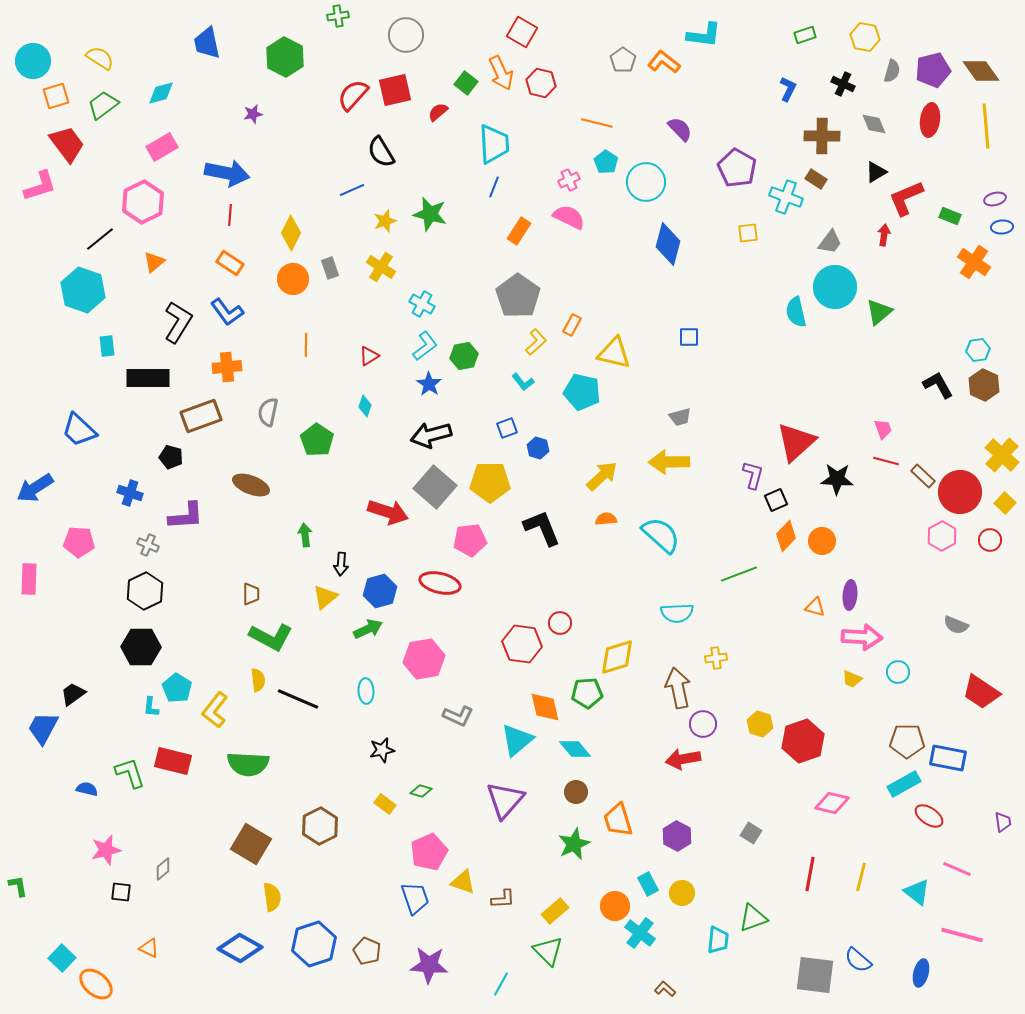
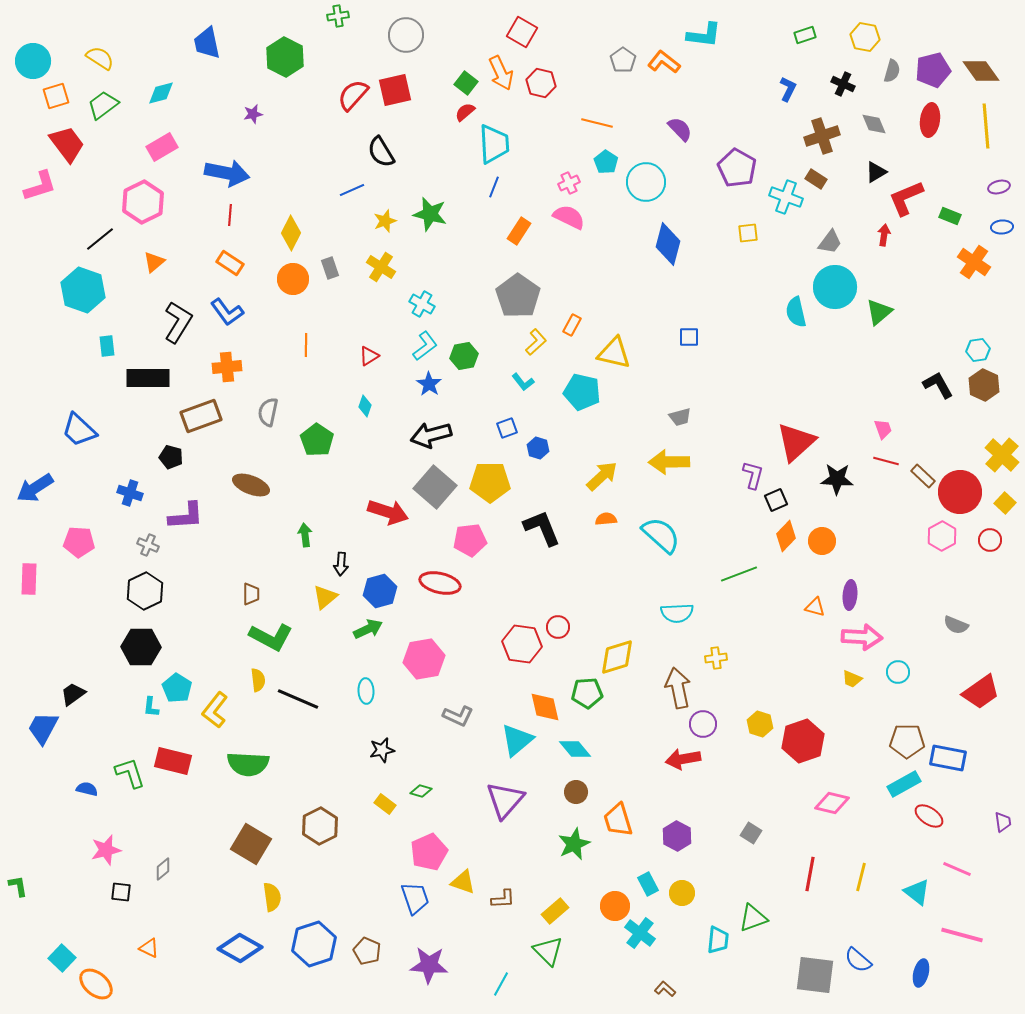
red semicircle at (438, 112): moved 27 px right
brown cross at (822, 136): rotated 20 degrees counterclockwise
pink cross at (569, 180): moved 3 px down
purple ellipse at (995, 199): moved 4 px right, 12 px up
red circle at (560, 623): moved 2 px left, 4 px down
red trapezoid at (981, 692): rotated 69 degrees counterclockwise
